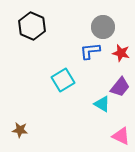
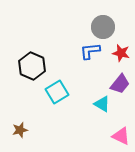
black hexagon: moved 40 px down
cyan square: moved 6 px left, 12 px down
purple trapezoid: moved 3 px up
brown star: rotated 21 degrees counterclockwise
